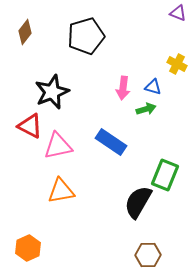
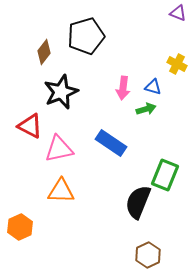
brown diamond: moved 19 px right, 20 px down
black star: moved 9 px right
blue rectangle: moved 1 px down
pink triangle: moved 1 px right, 3 px down
orange triangle: rotated 12 degrees clockwise
black semicircle: rotated 8 degrees counterclockwise
orange hexagon: moved 8 px left, 21 px up
brown hexagon: rotated 25 degrees counterclockwise
